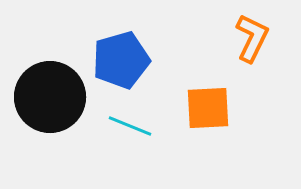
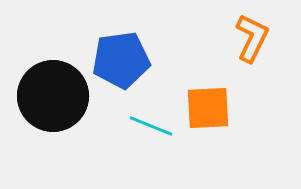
blue pentagon: rotated 8 degrees clockwise
black circle: moved 3 px right, 1 px up
cyan line: moved 21 px right
